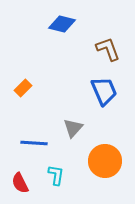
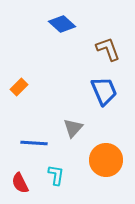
blue diamond: rotated 28 degrees clockwise
orange rectangle: moved 4 px left, 1 px up
orange circle: moved 1 px right, 1 px up
